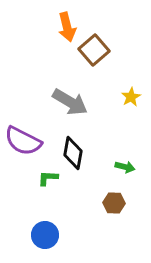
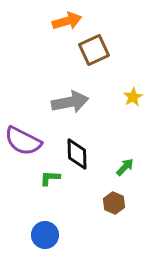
orange arrow: moved 6 px up; rotated 92 degrees counterclockwise
brown square: rotated 16 degrees clockwise
yellow star: moved 2 px right
gray arrow: rotated 42 degrees counterclockwise
black diamond: moved 4 px right, 1 px down; rotated 12 degrees counterclockwise
green arrow: rotated 60 degrees counterclockwise
green L-shape: moved 2 px right
brown hexagon: rotated 20 degrees clockwise
